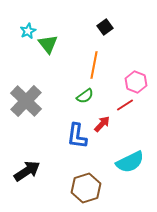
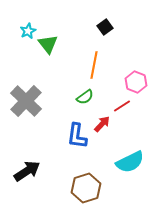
green semicircle: moved 1 px down
red line: moved 3 px left, 1 px down
